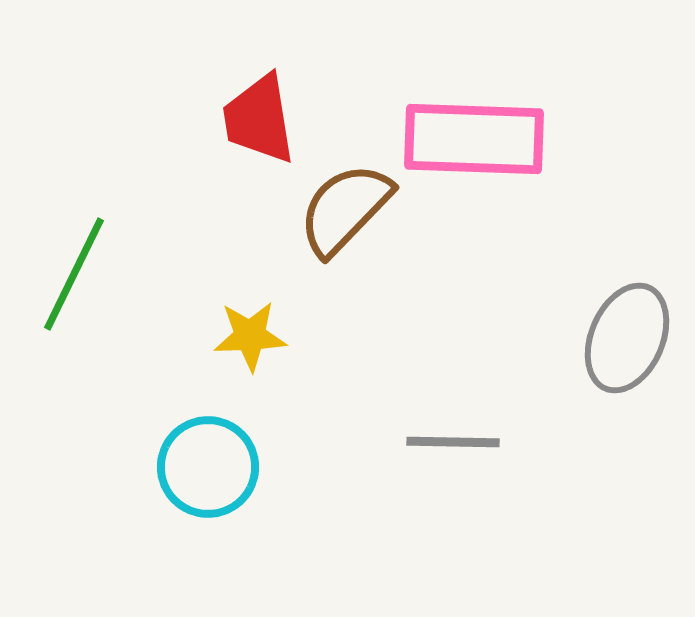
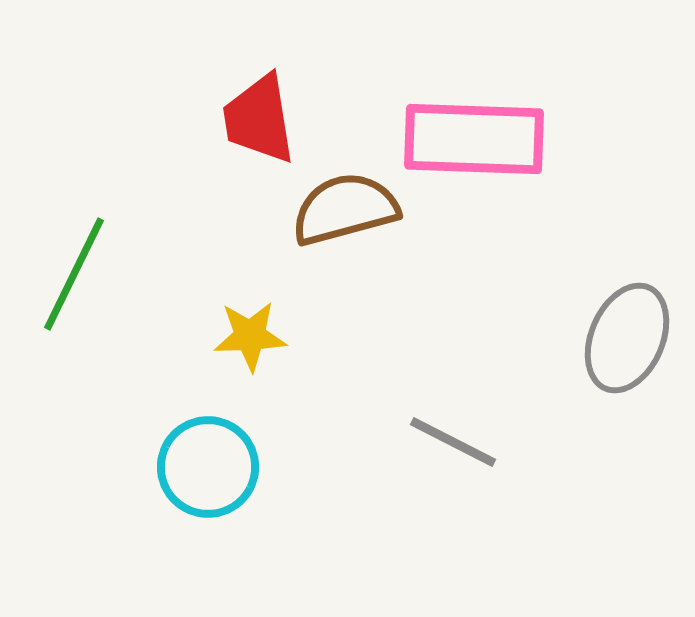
brown semicircle: rotated 31 degrees clockwise
gray line: rotated 26 degrees clockwise
